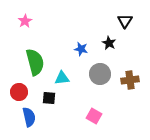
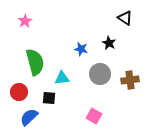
black triangle: moved 3 px up; rotated 28 degrees counterclockwise
blue semicircle: rotated 120 degrees counterclockwise
